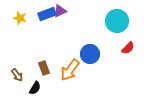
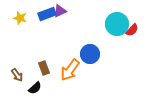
cyan circle: moved 3 px down
red semicircle: moved 4 px right, 18 px up
black semicircle: rotated 16 degrees clockwise
